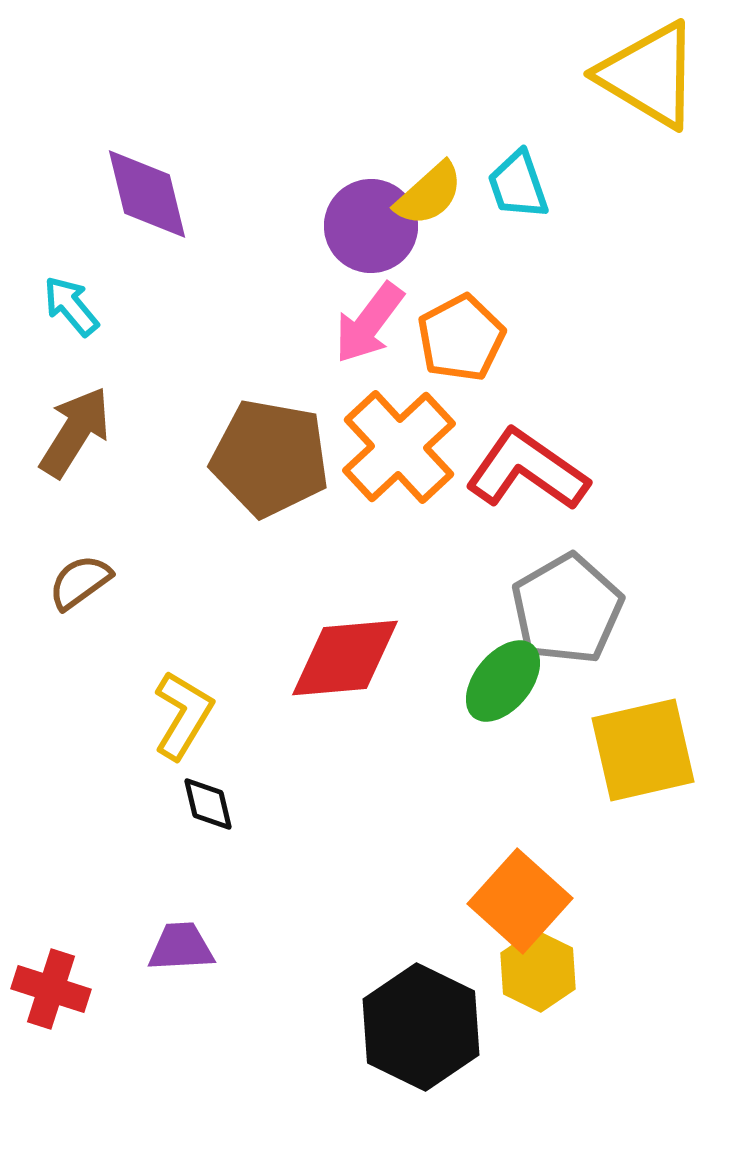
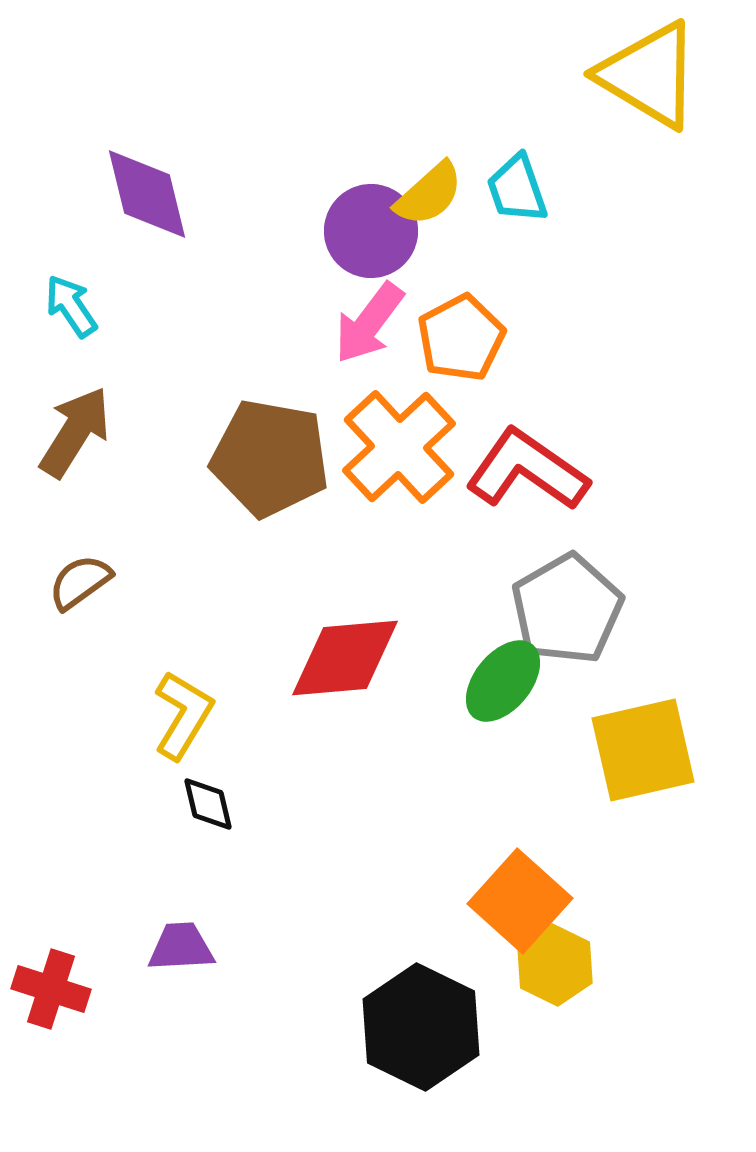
cyan trapezoid: moved 1 px left, 4 px down
purple circle: moved 5 px down
cyan arrow: rotated 6 degrees clockwise
yellow hexagon: moved 17 px right, 6 px up
